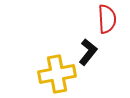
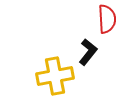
yellow cross: moved 2 px left, 2 px down
